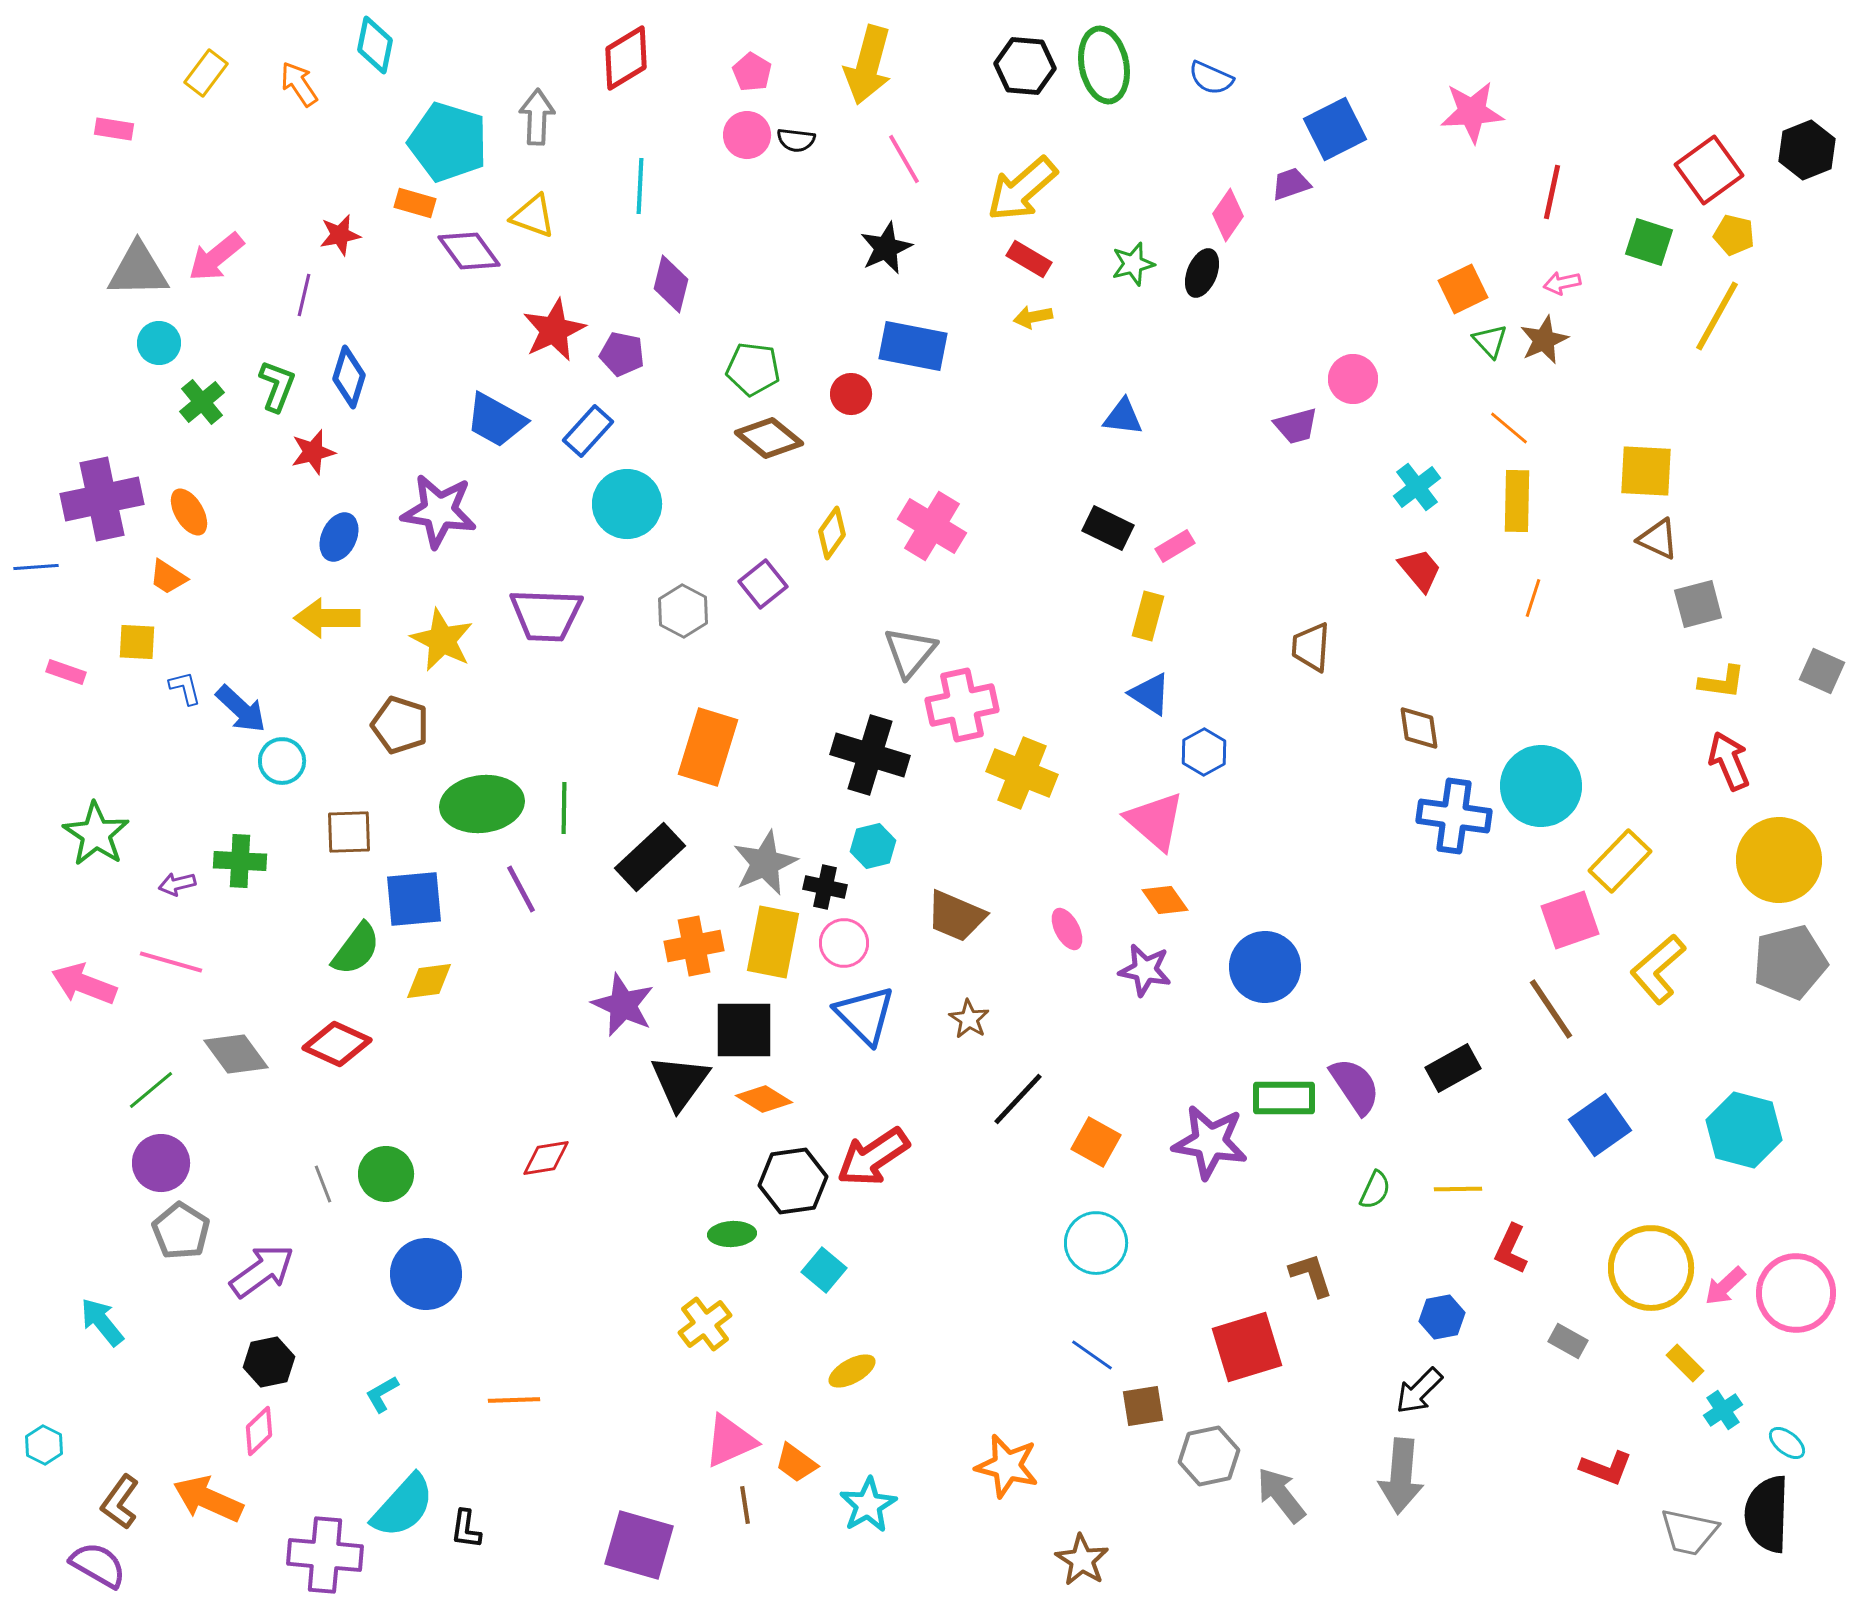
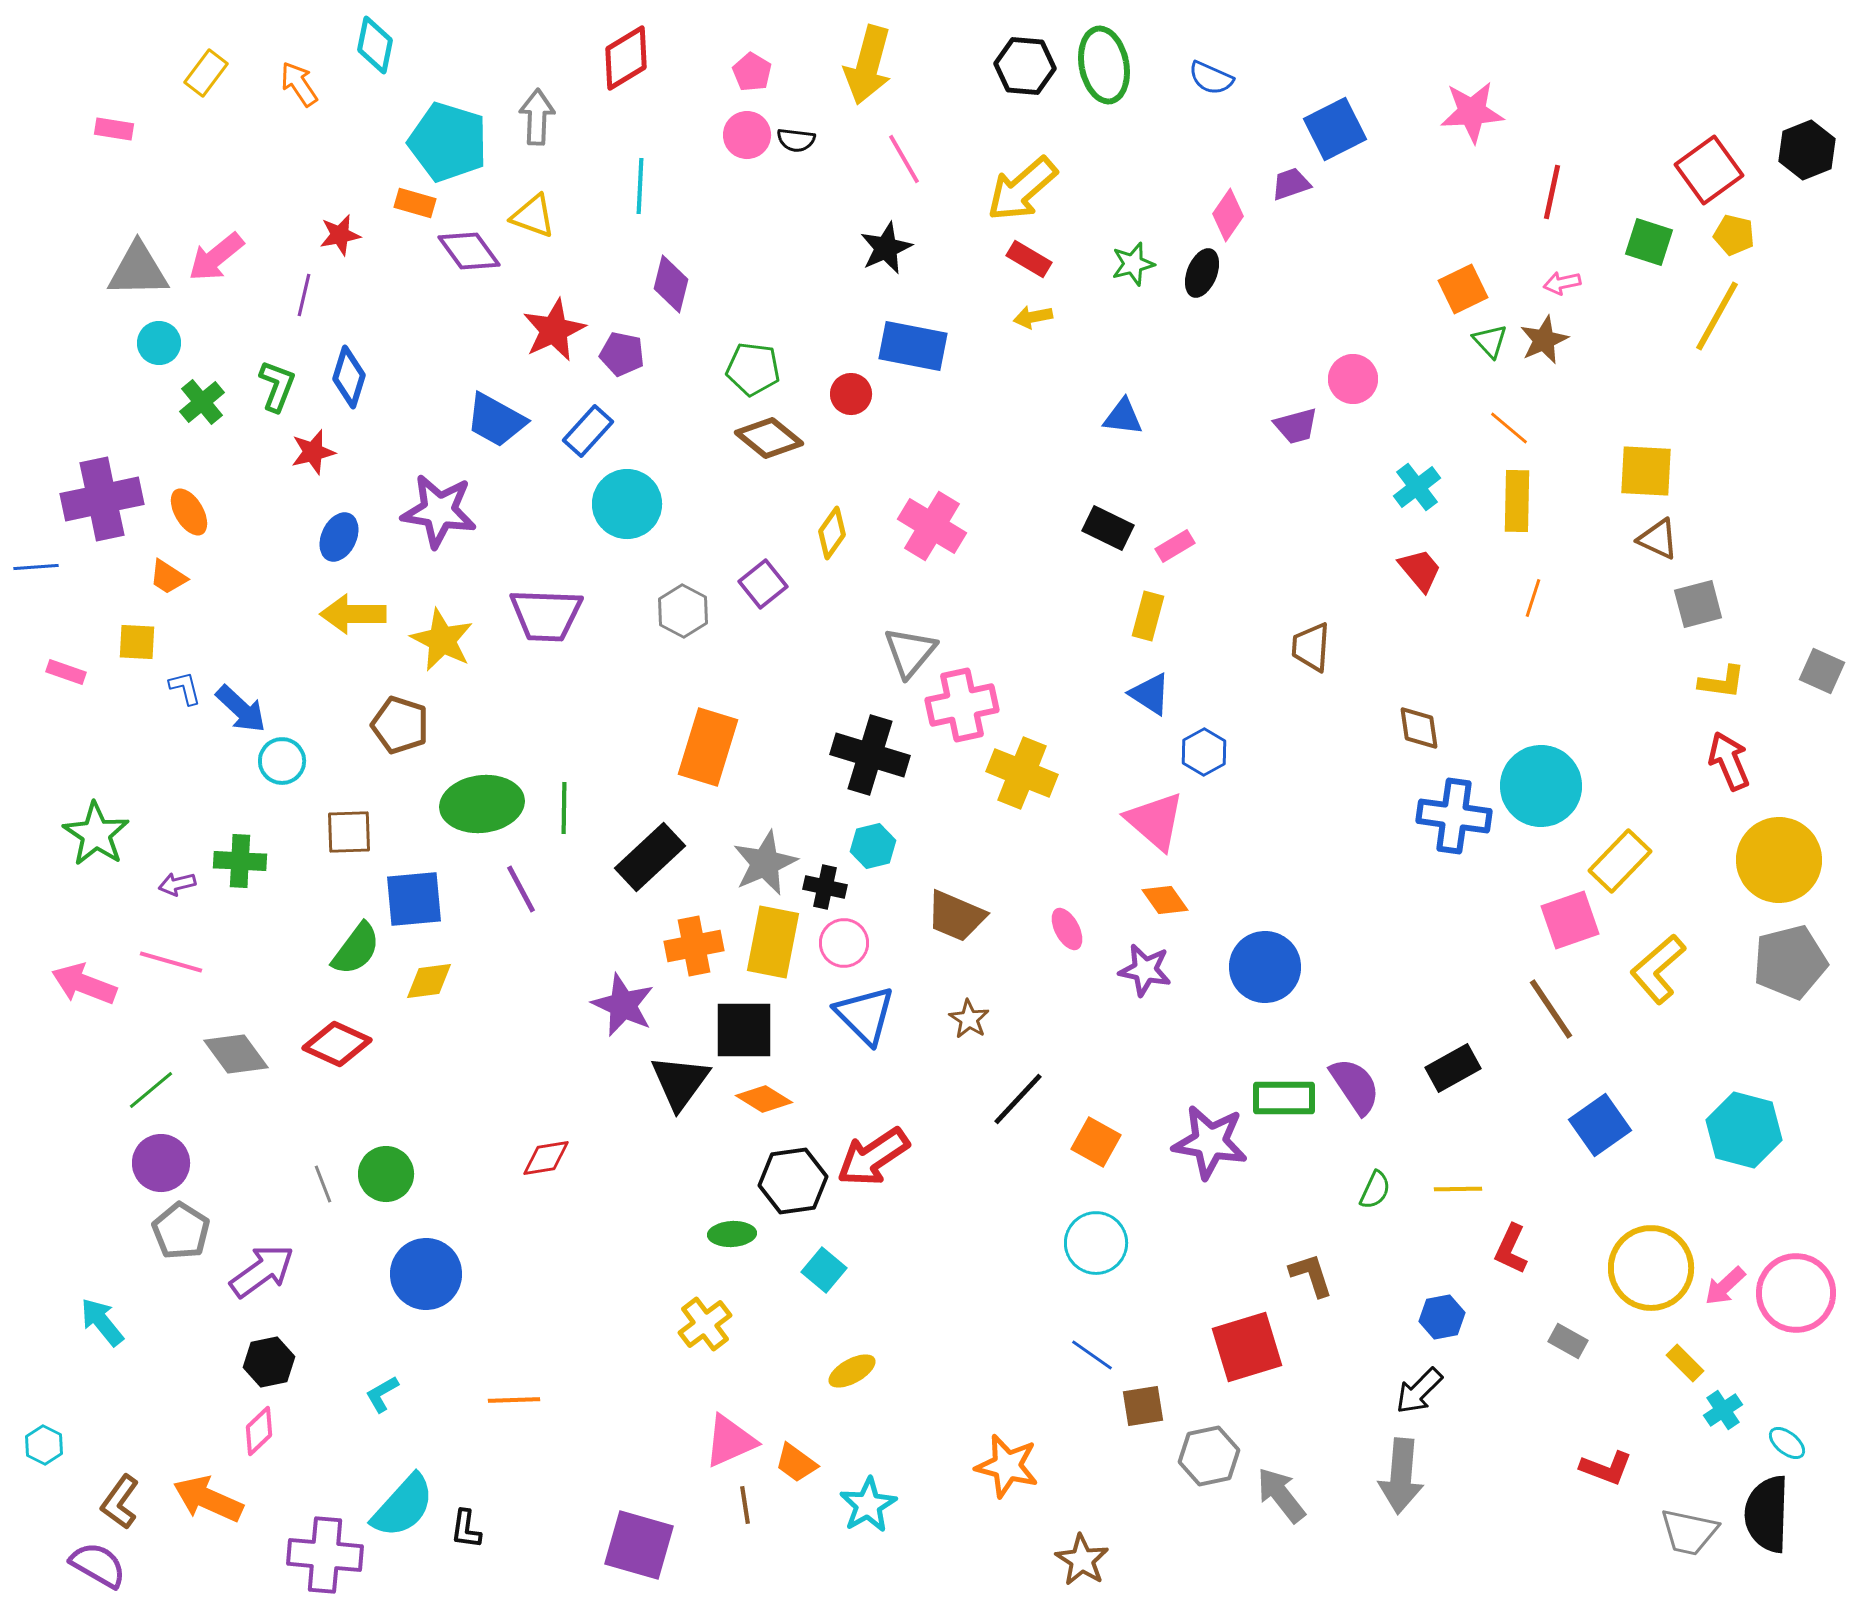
yellow arrow at (327, 618): moved 26 px right, 4 px up
